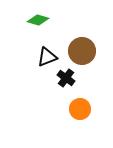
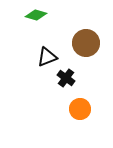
green diamond: moved 2 px left, 5 px up
brown circle: moved 4 px right, 8 px up
